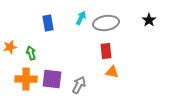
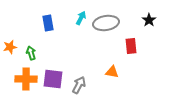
red rectangle: moved 25 px right, 5 px up
purple square: moved 1 px right
